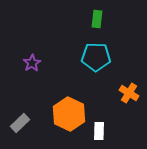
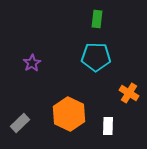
white rectangle: moved 9 px right, 5 px up
